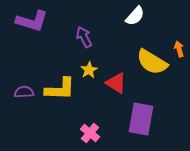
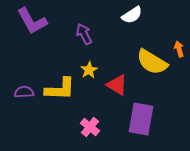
white semicircle: moved 3 px left, 1 px up; rotated 15 degrees clockwise
purple L-shape: rotated 44 degrees clockwise
purple arrow: moved 3 px up
red triangle: moved 1 px right, 2 px down
pink cross: moved 6 px up
